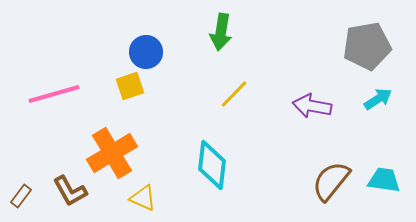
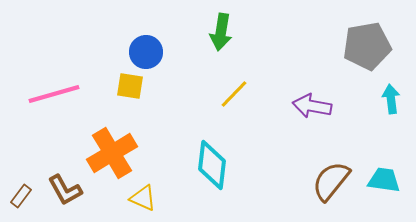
yellow square: rotated 28 degrees clockwise
cyan arrow: moved 13 px right; rotated 64 degrees counterclockwise
brown L-shape: moved 5 px left, 1 px up
